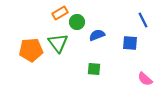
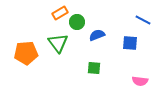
blue line: rotated 35 degrees counterclockwise
orange pentagon: moved 5 px left, 3 px down
green square: moved 1 px up
pink semicircle: moved 5 px left, 2 px down; rotated 35 degrees counterclockwise
